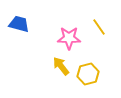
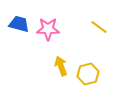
yellow line: rotated 18 degrees counterclockwise
pink star: moved 21 px left, 9 px up
yellow arrow: rotated 18 degrees clockwise
